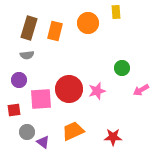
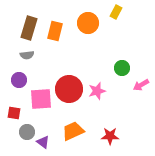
yellow rectangle: rotated 32 degrees clockwise
pink arrow: moved 5 px up
red square: moved 3 px down; rotated 16 degrees clockwise
red star: moved 3 px left, 1 px up
